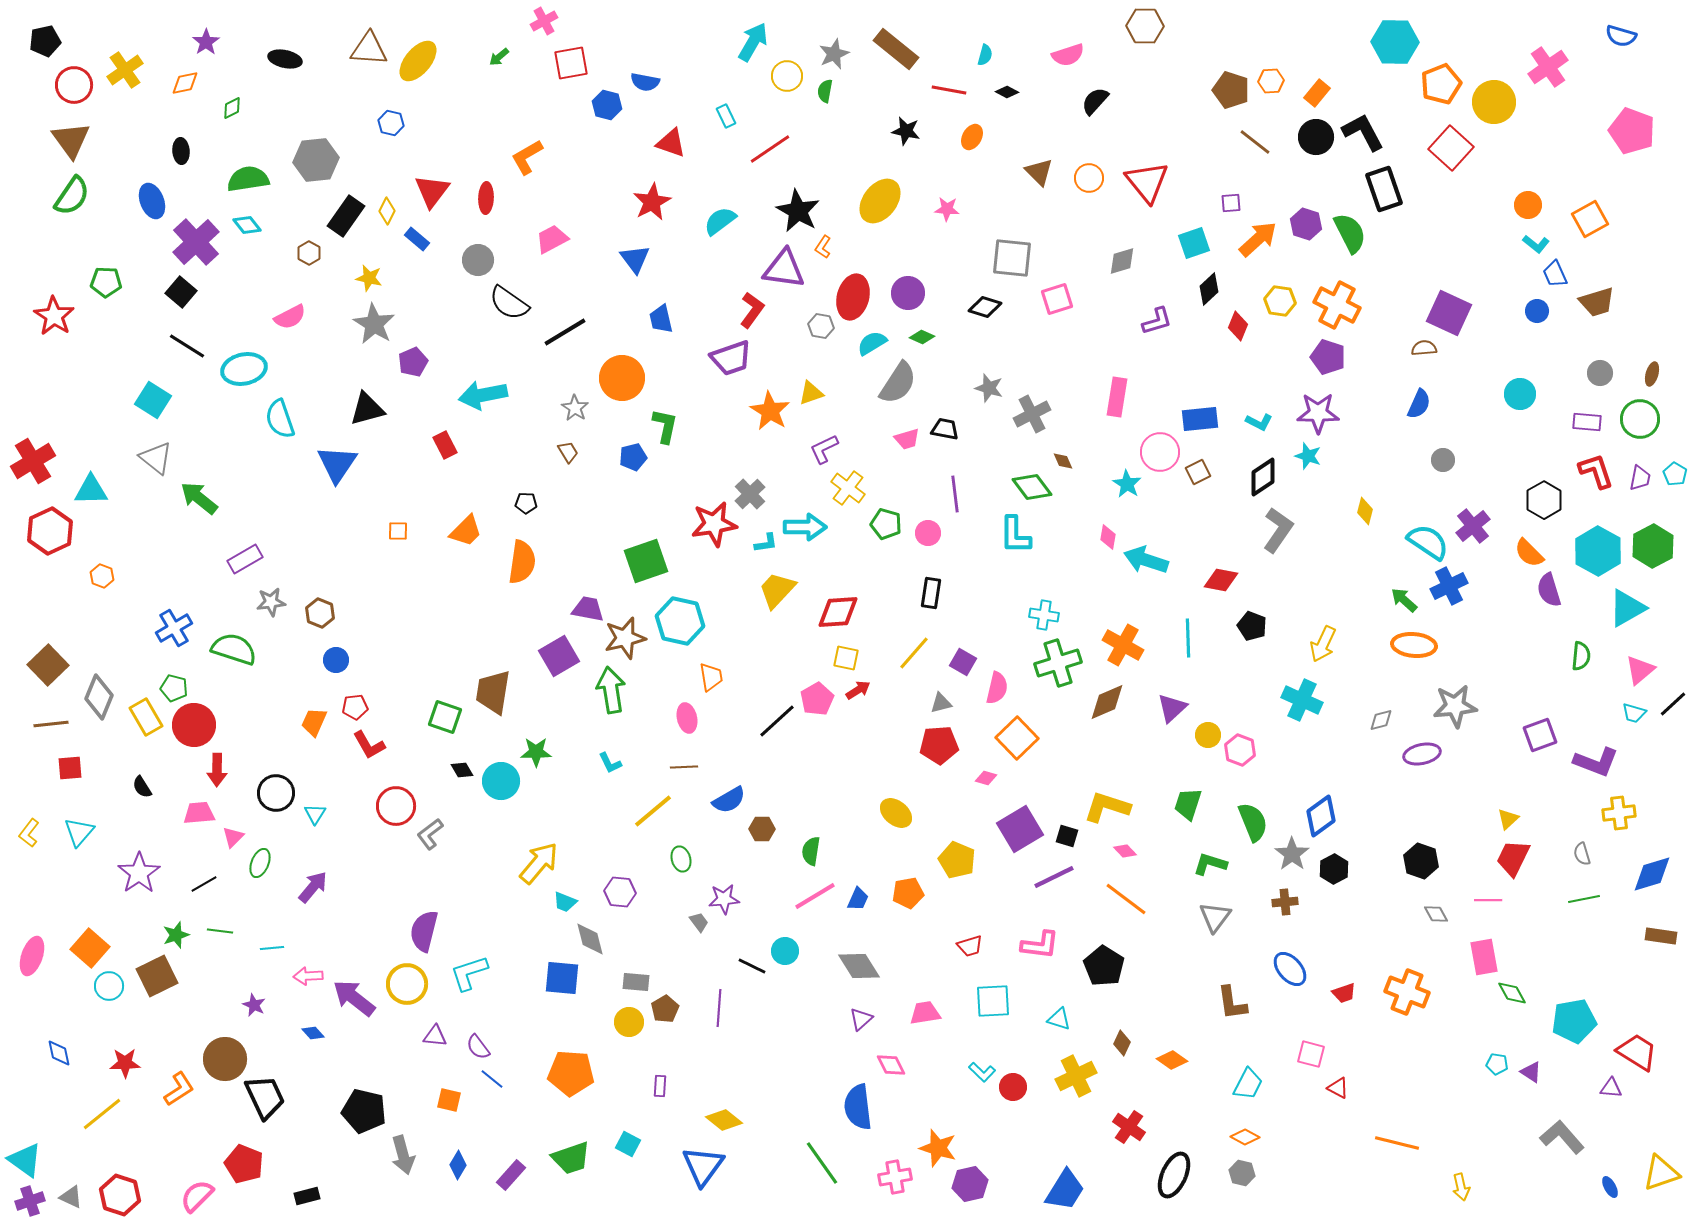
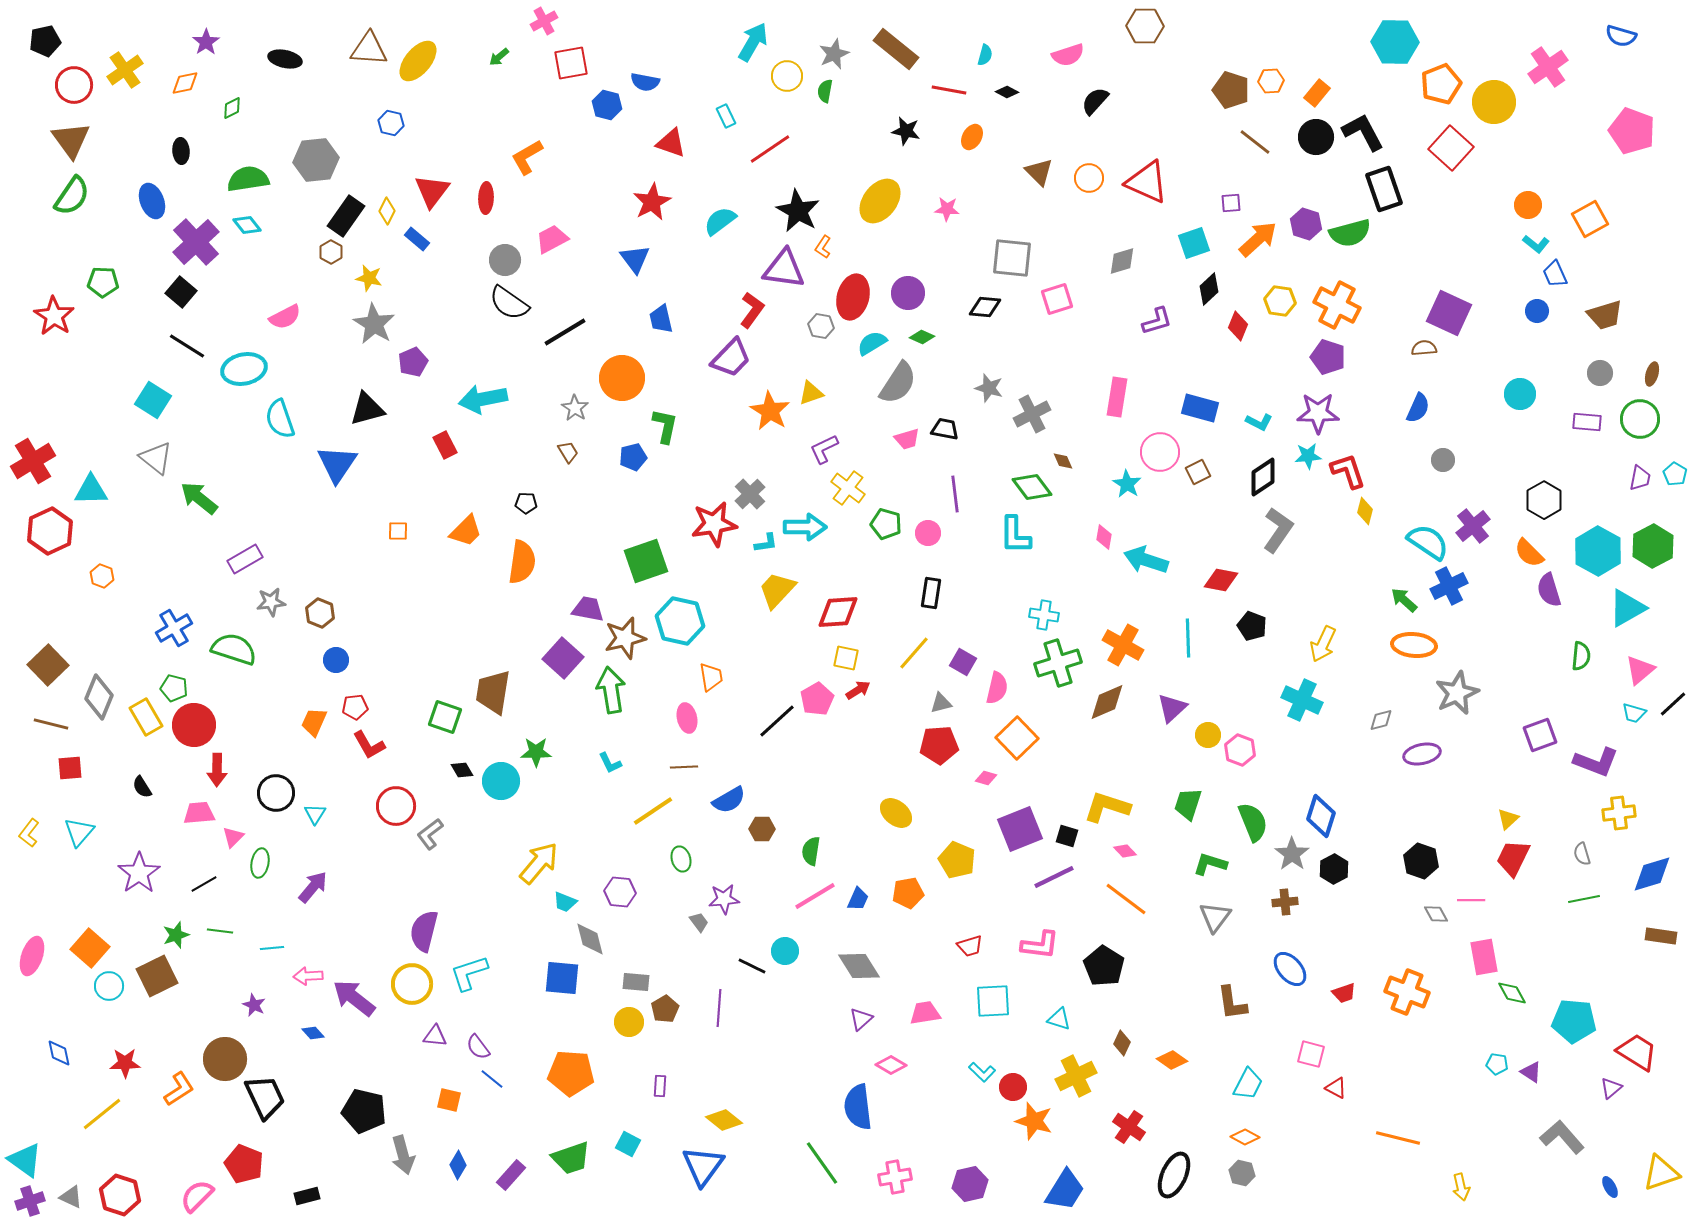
red triangle at (1147, 182): rotated 27 degrees counterclockwise
green semicircle at (1350, 233): rotated 102 degrees clockwise
brown hexagon at (309, 253): moved 22 px right, 1 px up
gray circle at (478, 260): moved 27 px right
green pentagon at (106, 282): moved 3 px left
brown trapezoid at (1597, 302): moved 8 px right, 13 px down
black diamond at (985, 307): rotated 12 degrees counterclockwise
pink semicircle at (290, 317): moved 5 px left
purple trapezoid at (731, 358): rotated 27 degrees counterclockwise
cyan arrow at (483, 395): moved 4 px down
blue semicircle at (1419, 404): moved 1 px left, 4 px down
blue rectangle at (1200, 419): moved 11 px up; rotated 21 degrees clockwise
cyan star at (1308, 456): rotated 24 degrees counterclockwise
red L-shape at (1596, 471): moved 248 px left
pink diamond at (1108, 537): moved 4 px left
purple square at (559, 656): moved 4 px right, 2 px down; rotated 18 degrees counterclockwise
gray star at (1455, 706): moved 2 px right, 13 px up; rotated 18 degrees counterclockwise
brown line at (51, 724): rotated 20 degrees clockwise
yellow line at (653, 811): rotated 6 degrees clockwise
blue diamond at (1321, 816): rotated 36 degrees counterclockwise
purple square at (1020, 829): rotated 9 degrees clockwise
green ellipse at (260, 863): rotated 12 degrees counterclockwise
pink line at (1488, 900): moved 17 px left
yellow circle at (407, 984): moved 5 px right
cyan pentagon at (1574, 1021): rotated 15 degrees clockwise
pink diamond at (891, 1065): rotated 32 degrees counterclockwise
red triangle at (1338, 1088): moved 2 px left
purple triangle at (1611, 1088): rotated 45 degrees counterclockwise
orange line at (1397, 1143): moved 1 px right, 5 px up
orange star at (938, 1148): moved 96 px right, 27 px up
